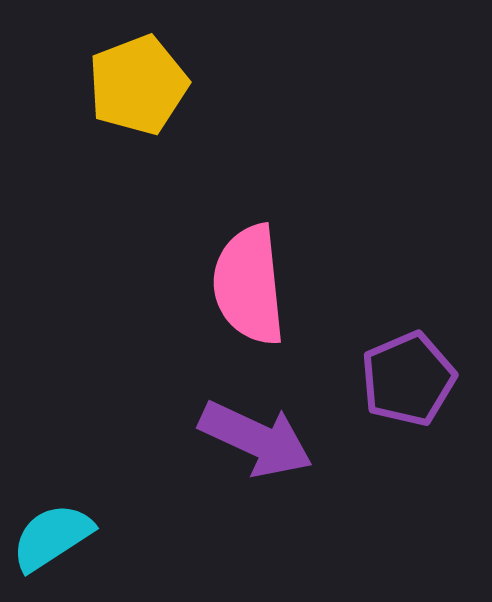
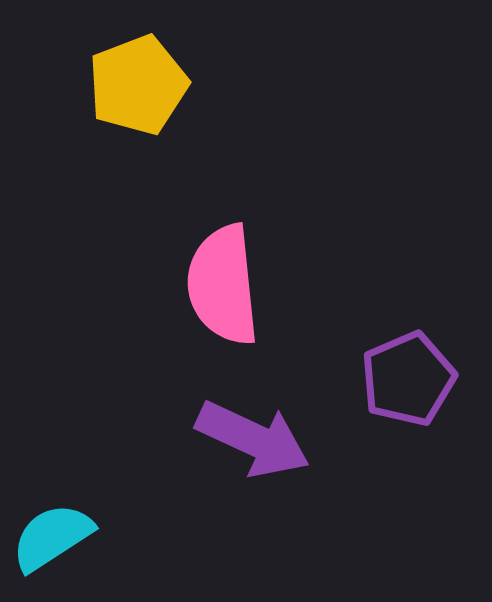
pink semicircle: moved 26 px left
purple arrow: moved 3 px left
